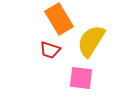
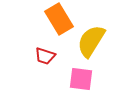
red trapezoid: moved 5 px left, 6 px down
pink square: moved 1 px down
